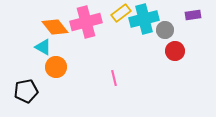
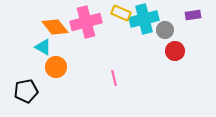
yellow rectangle: rotated 60 degrees clockwise
